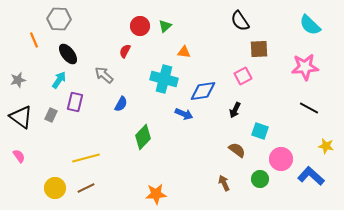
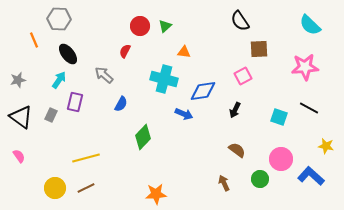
cyan square: moved 19 px right, 14 px up
